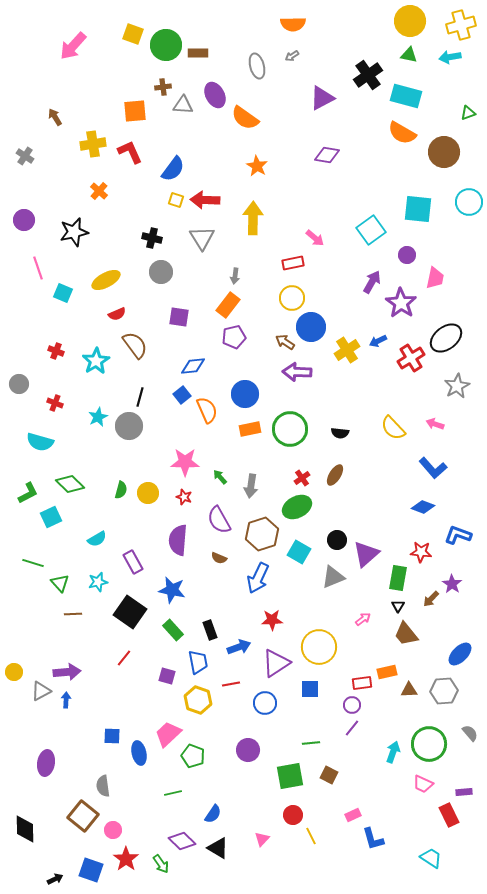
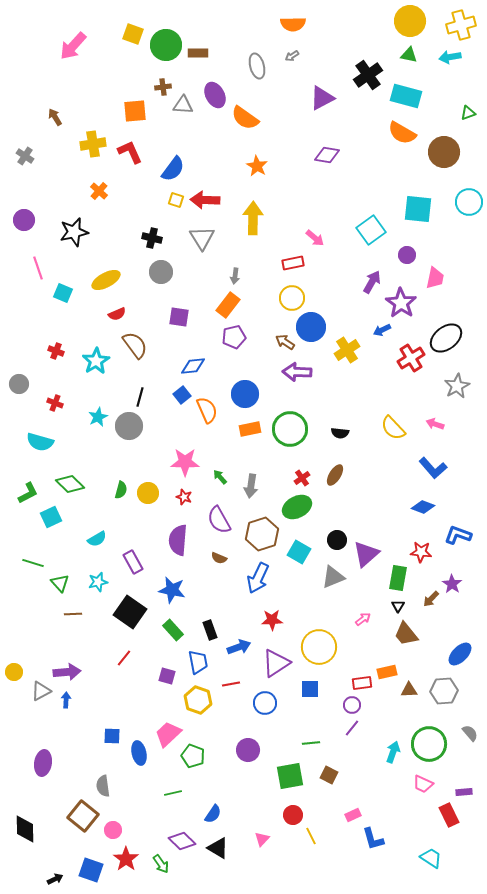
blue arrow at (378, 341): moved 4 px right, 11 px up
purple ellipse at (46, 763): moved 3 px left
